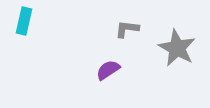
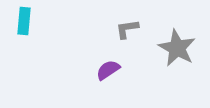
cyan rectangle: rotated 8 degrees counterclockwise
gray L-shape: rotated 15 degrees counterclockwise
